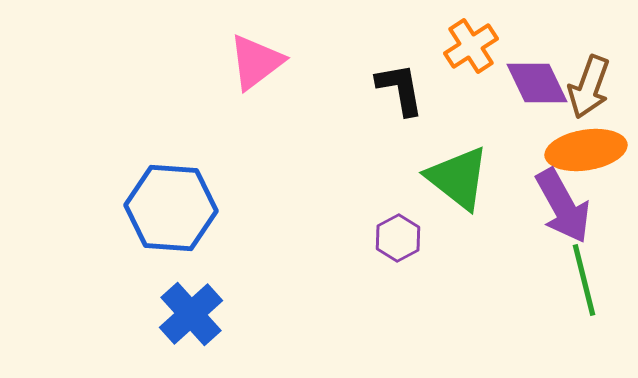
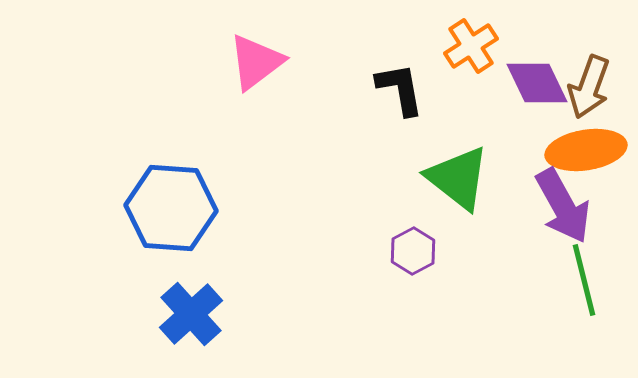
purple hexagon: moved 15 px right, 13 px down
